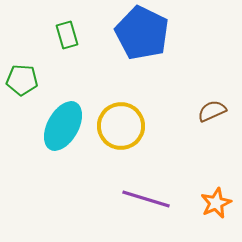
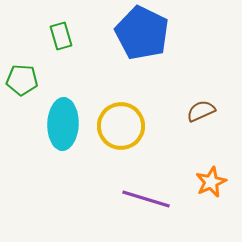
green rectangle: moved 6 px left, 1 px down
brown semicircle: moved 11 px left
cyan ellipse: moved 2 px up; rotated 27 degrees counterclockwise
orange star: moved 5 px left, 21 px up
